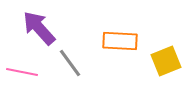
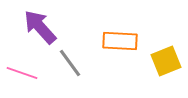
purple arrow: moved 1 px right, 1 px up
pink line: moved 1 px down; rotated 8 degrees clockwise
